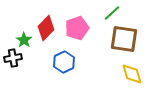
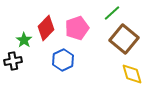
brown square: rotated 32 degrees clockwise
black cross: moved 3 px down
blue hexagon: moved 1 px left, 2 px up
